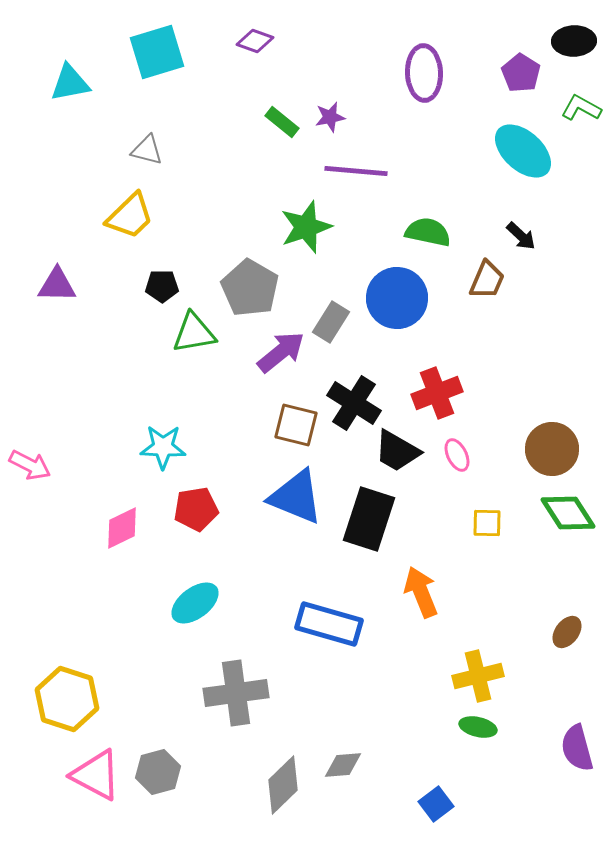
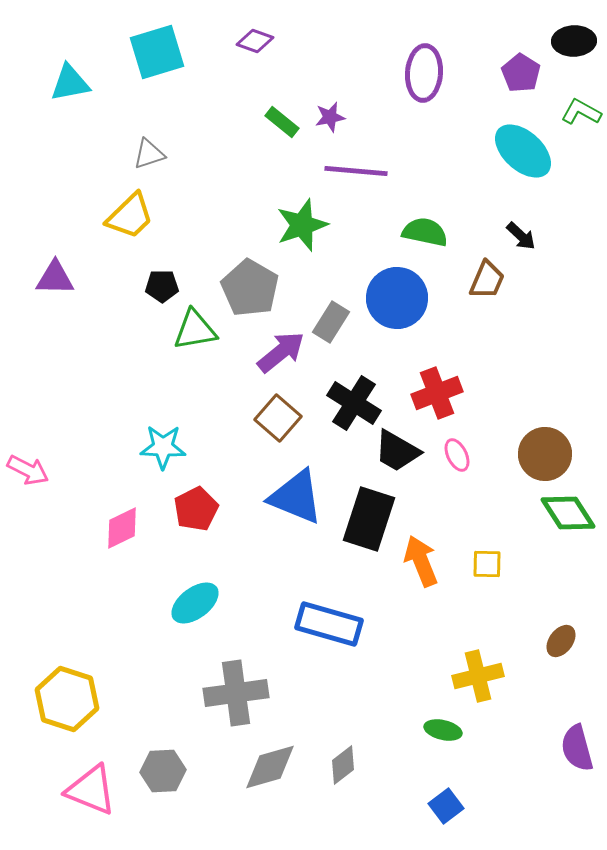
purple ellipse at (424, 73): rotated 6 degrees clockwise
green L-shape at (581, 108): moved 4 px down
gray triangle at (147, 150): moved 2 px right, 4 px down; rotated 32 degrees counterclockwise
green star at (306, 227): moved 4 px left, 2 px up
green semicircle at (428, 232): moved 3 px left
purple triangle at (57, 285): moved 2 px left, 7 px up
green triangle at (194, 333): moved 1 px right, 3 px up
brown square at (296, 425): moved 18 px left, 7 px up; rotated 27 degrees clockwise
brown circle at (552, 449): moved 7 px left, 5 px down
pink arrow at (30, 465): moved 2 px left, 5 px down
red pentagon at (196, 509): rotated 18 degrees counterclockwise
yellow square at (487, 523): moved 41 px down
orange arrow at (421, 592): moved 31 px up
brown ellipse at (567, 632): moved 6 px left, 9 px down
green ellipse at (478, 727): moved 35 px left, 3 px down
gray diamond at (343, 765): rotated 33 degrees counterclockwise
gray hexagon at (158, 772): moved 5 px right, 1 px up; rotated 12 degrees clockwise
pink triangle at (96, 775): moved 5 px left, 15 px down; rotated 6 degrees counterclockwise
gray diamond at (283, 785): moved 13 px left, 18 px up; rotated 28 degrees clockwise
blue square at (436, 804): moved 10 px right, 2 px down
